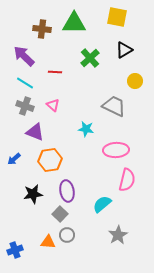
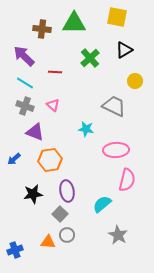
gray star: rotated 12 degrees counterclockwise
